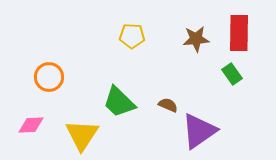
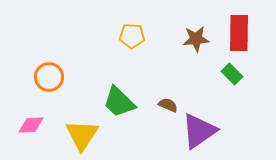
green rectangle: rotated 10 degrees counterclockwise
